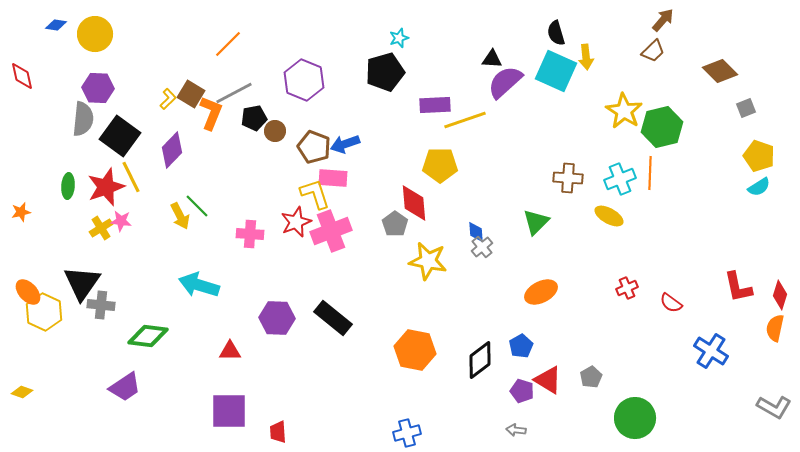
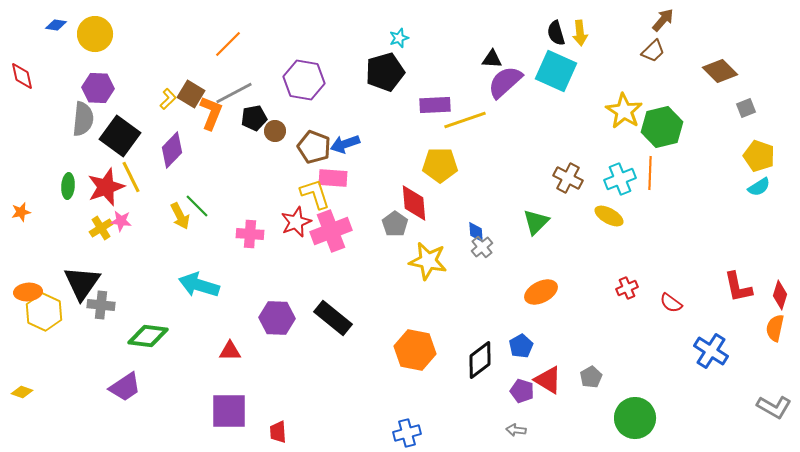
yellow arrow at (586, 57): moved 6 px left, 24 px up
purple hexagon at (304, 80): rotated 12 degrees counterclockwise
brown cross at (568, 178): rotated 24 degrees clockwise
orange ellipse at (28, 292): rotated 52 degrees counterclockwise
